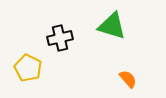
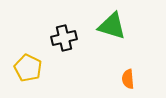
black cross: moved 4 px right
orange semicircle: rotated 144 degrees counterclockwise
